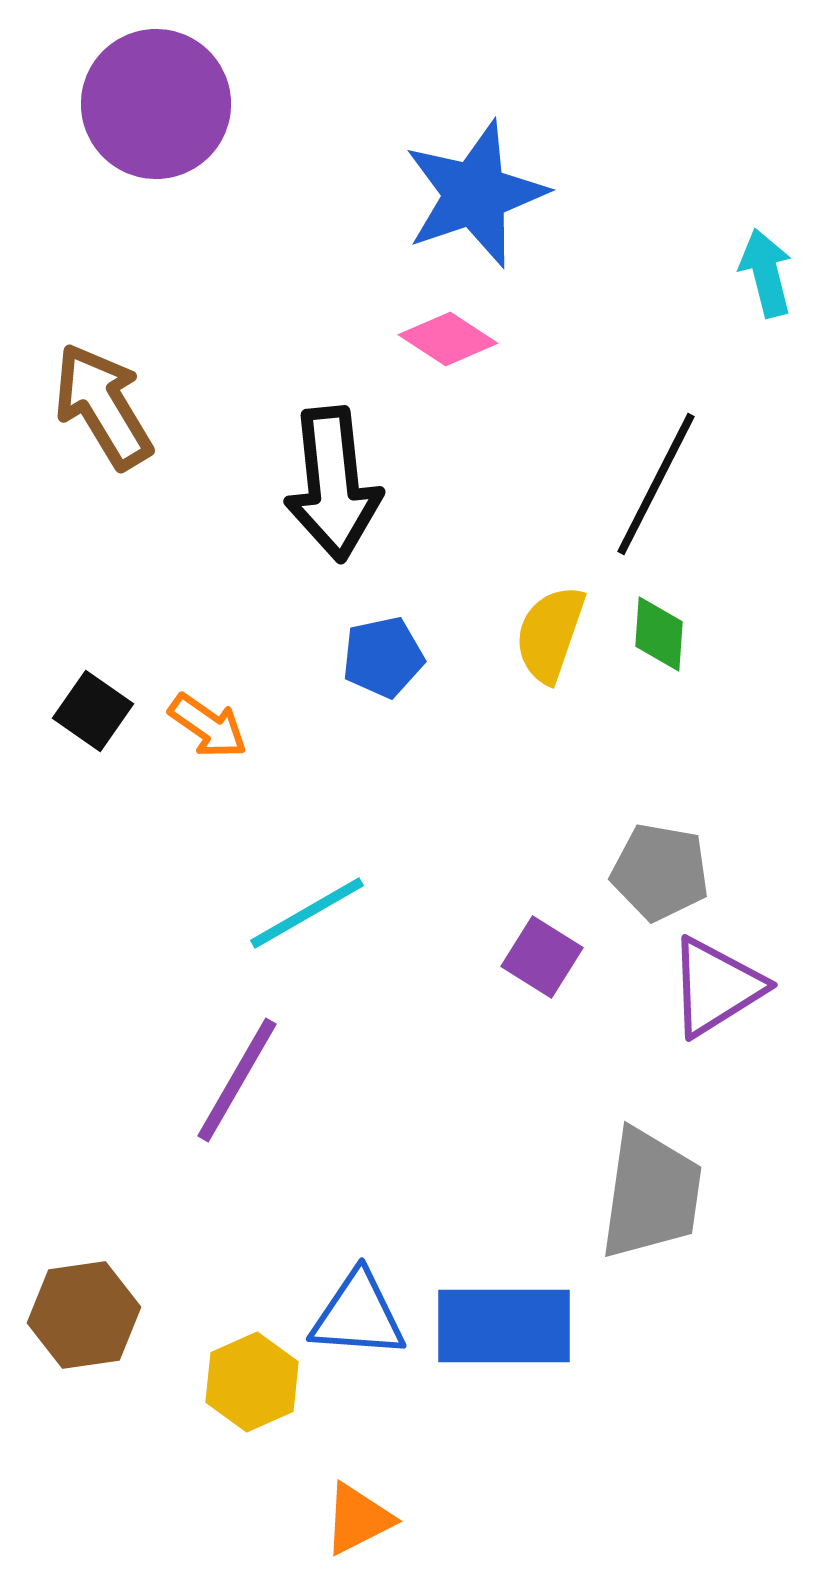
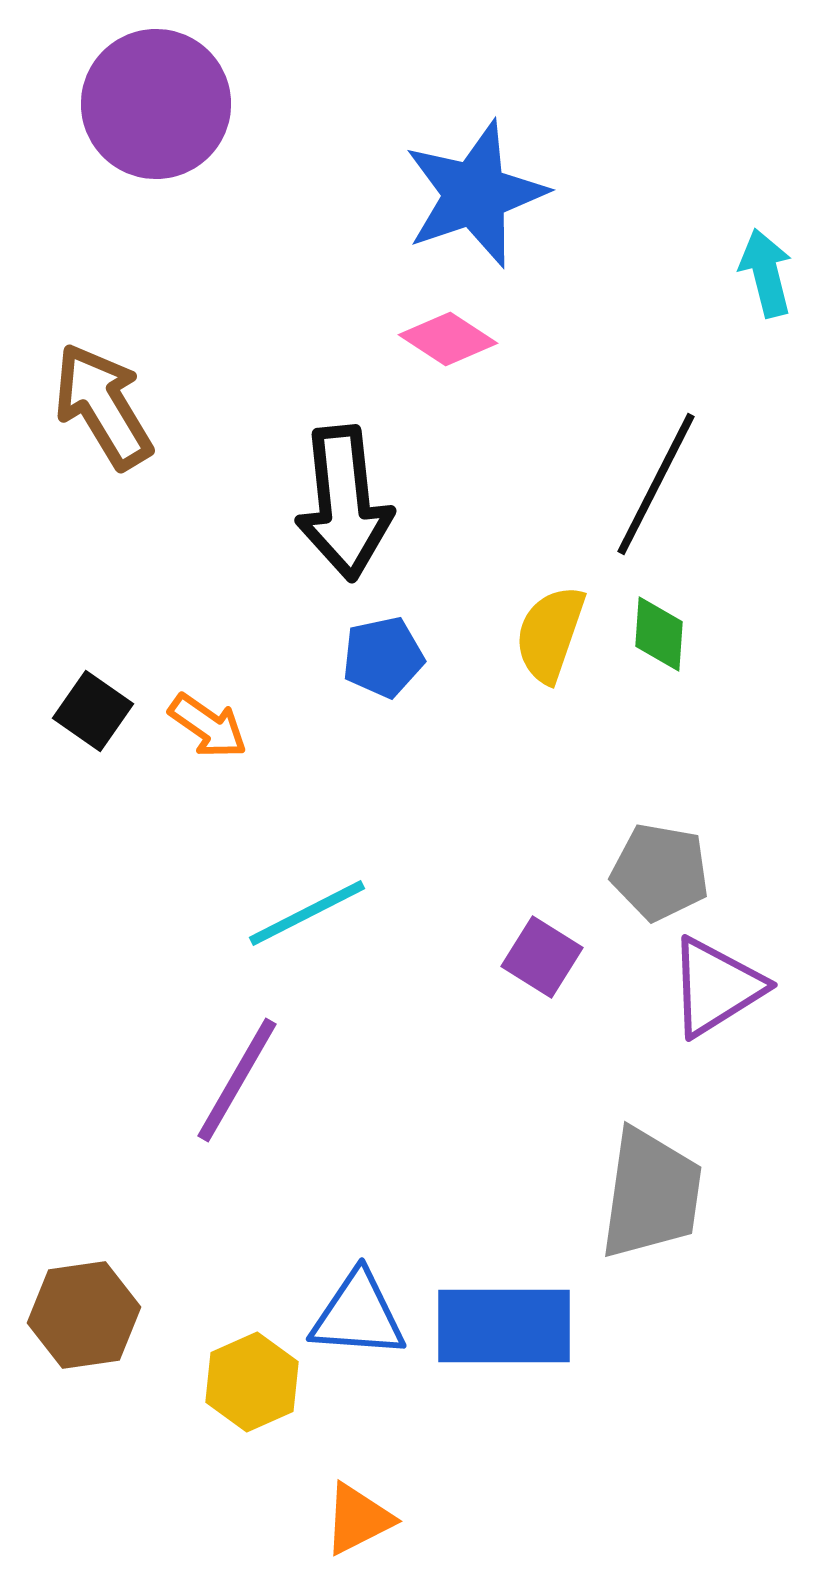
black arrow: moved 11 px right, 19 px down
cyan line: rotated 3 degrees clockwise
